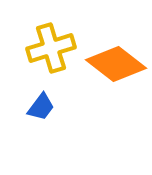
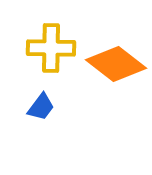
yellow cross: rotated 18 degrees clockwise
